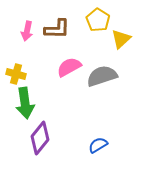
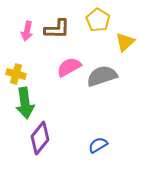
yellow triangle: moved 4 px right, 3 px down
